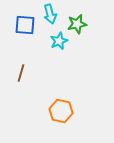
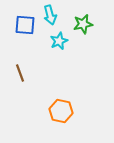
cyan arrow: moved 1 px down
green star: moved 6 px right
brown line: moved 1 px left; rotated 36 degrees counterclockwise
